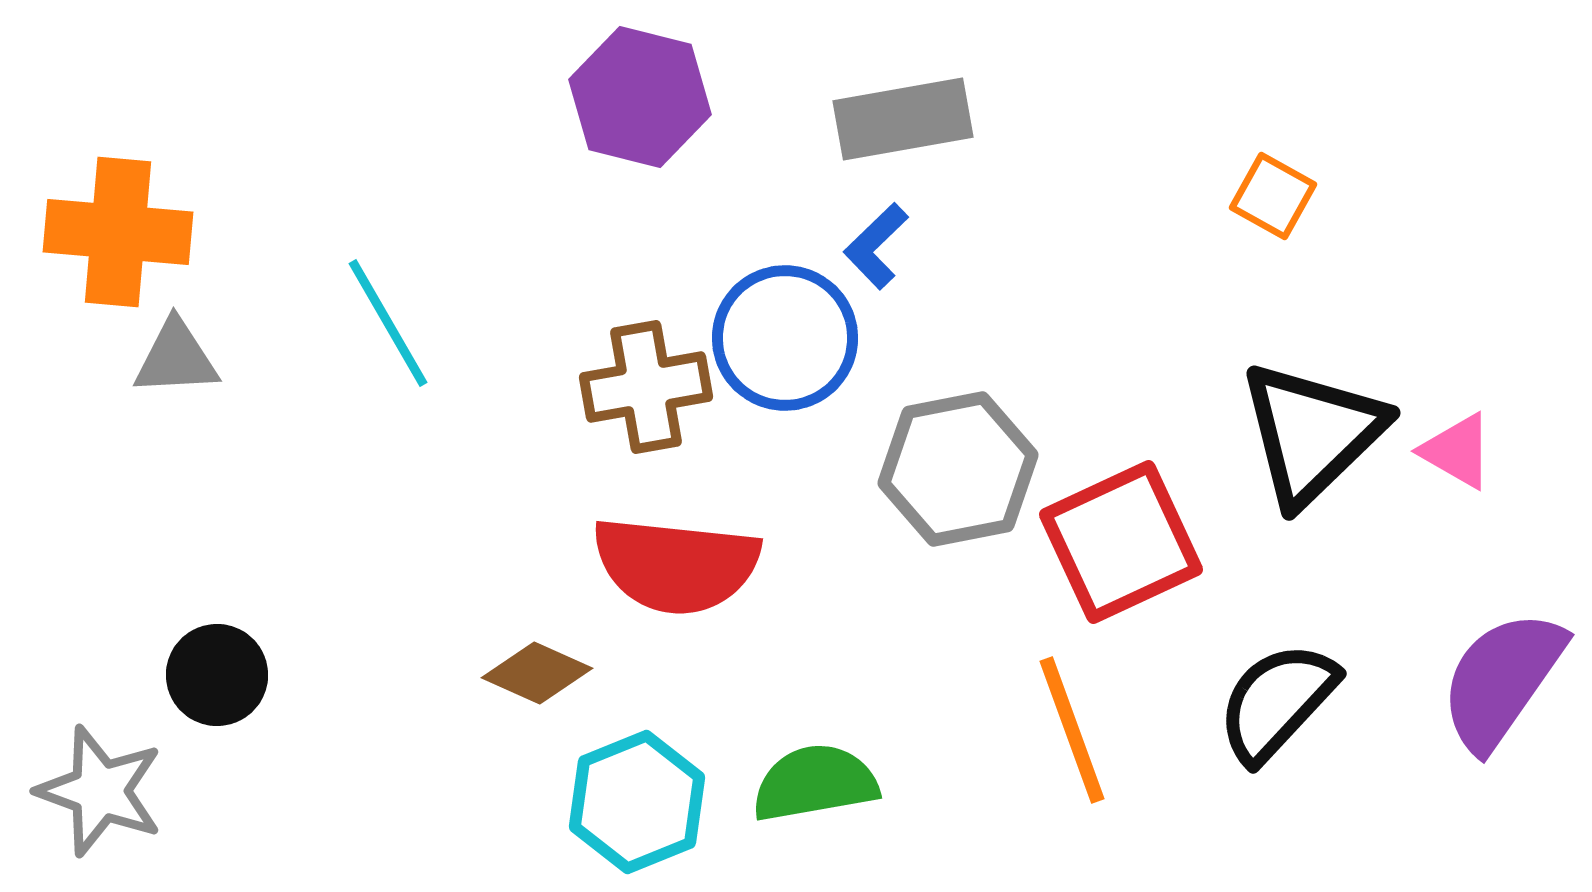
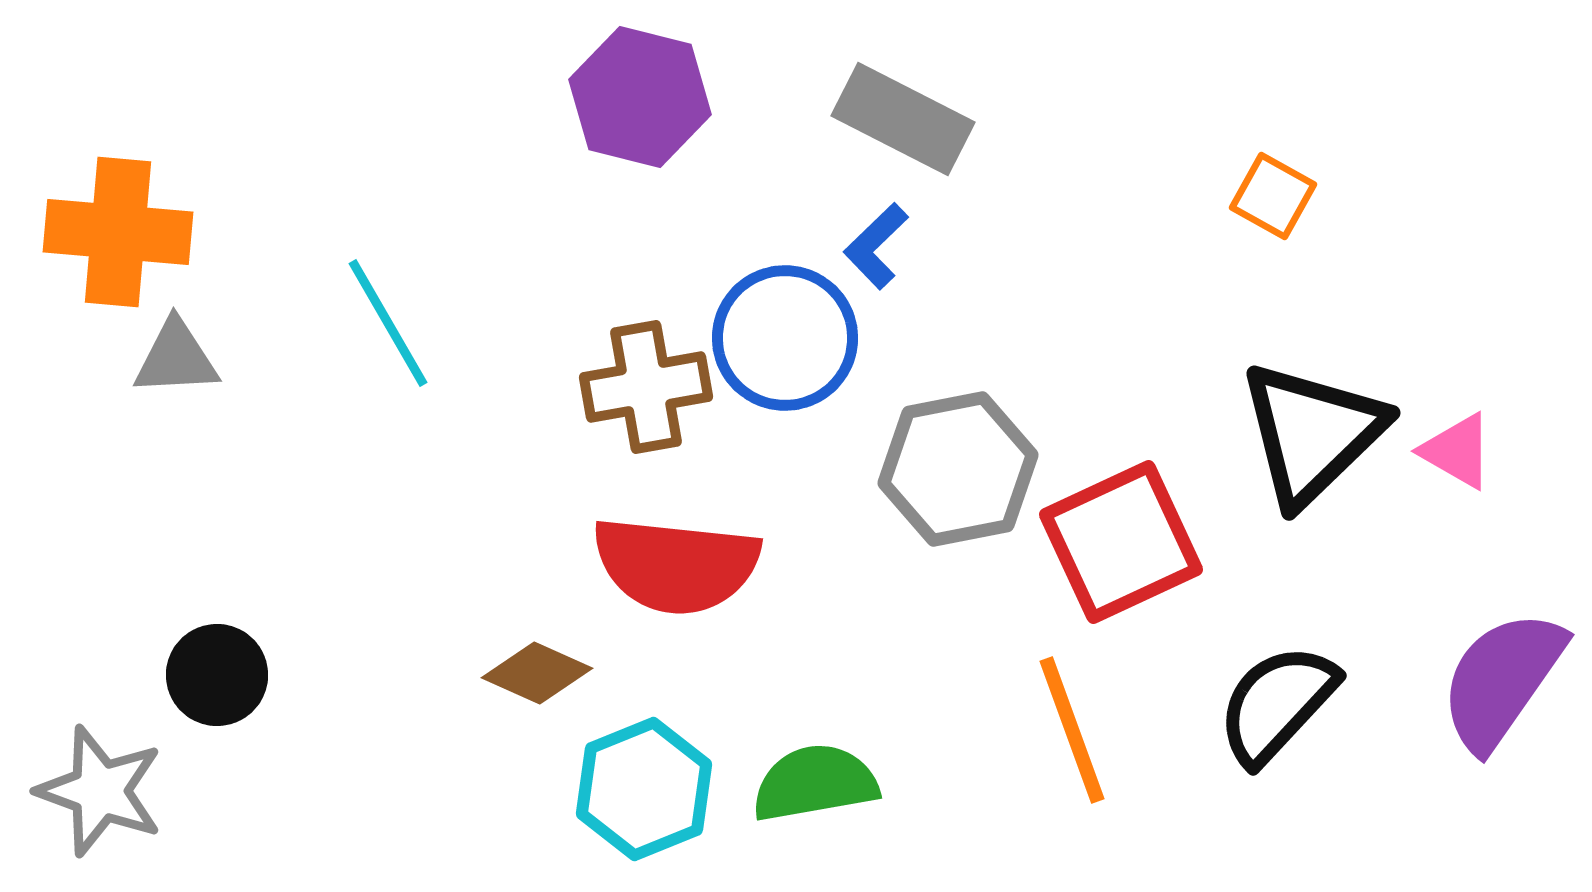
gray rectangle: rotated 37 degrees clockwise
black semicircle: moved 2 px down
cyan hexagon: moved 7 px right, 13 px up
